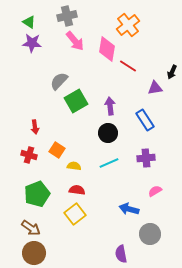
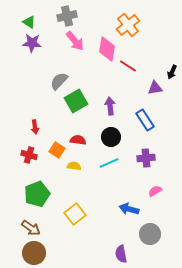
black circle: moved 3 px right, 4 px down
red semicircle: moved 1 px right, 50 px up
